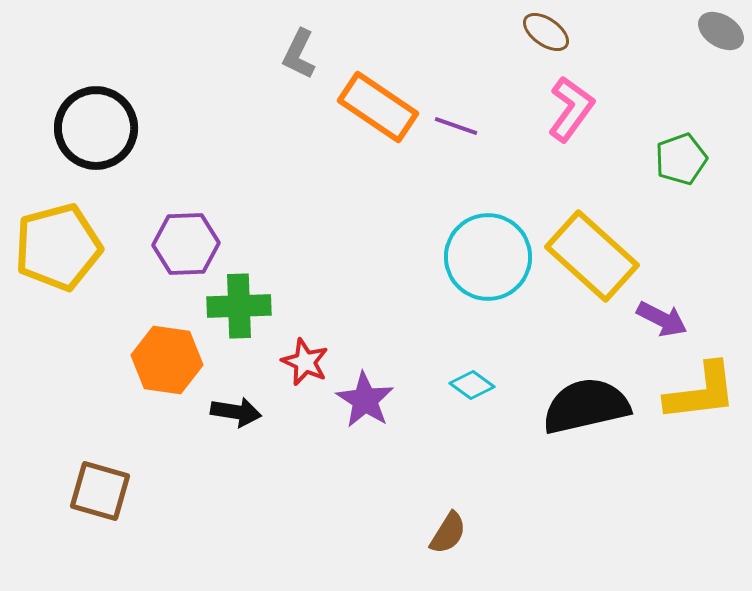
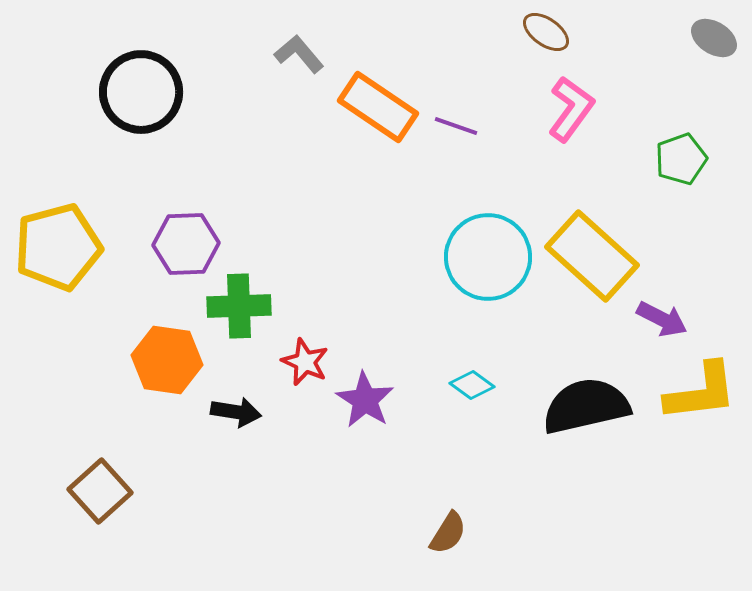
gray ellipse: moved 7 px left, 7 px down
gray L-shape: rotated 114 degrees clockwise
black circle: moved 45 px right, 36 px up
brown square: rotated 32 degrees clockwise
